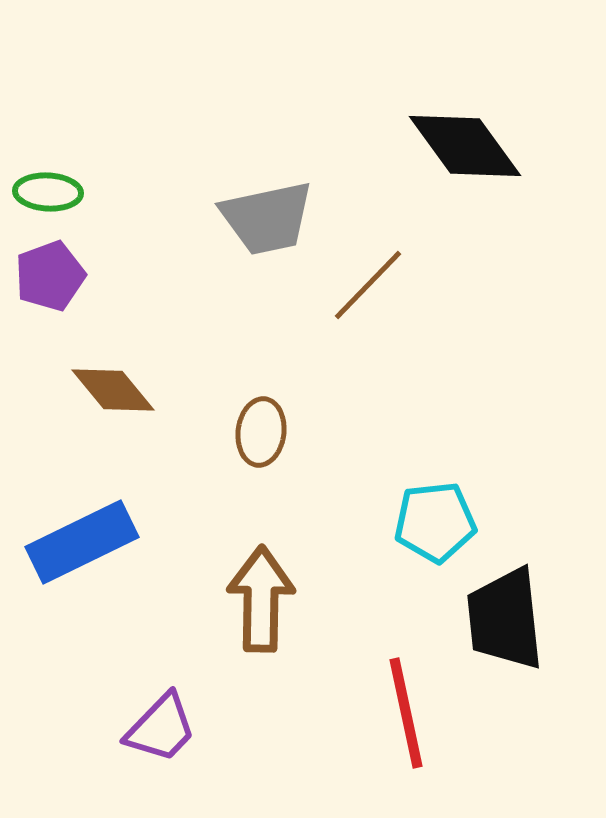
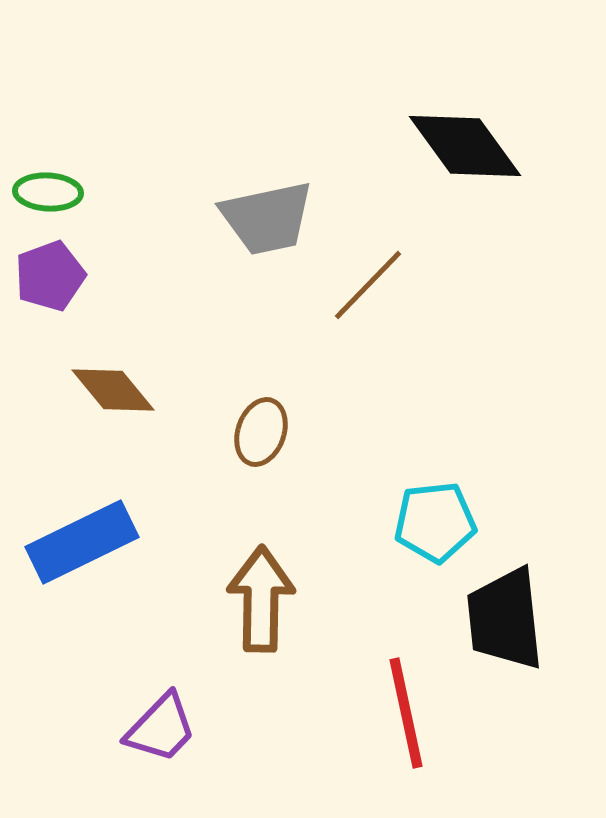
brown ellipse: rotated 12 degrees clockwise
